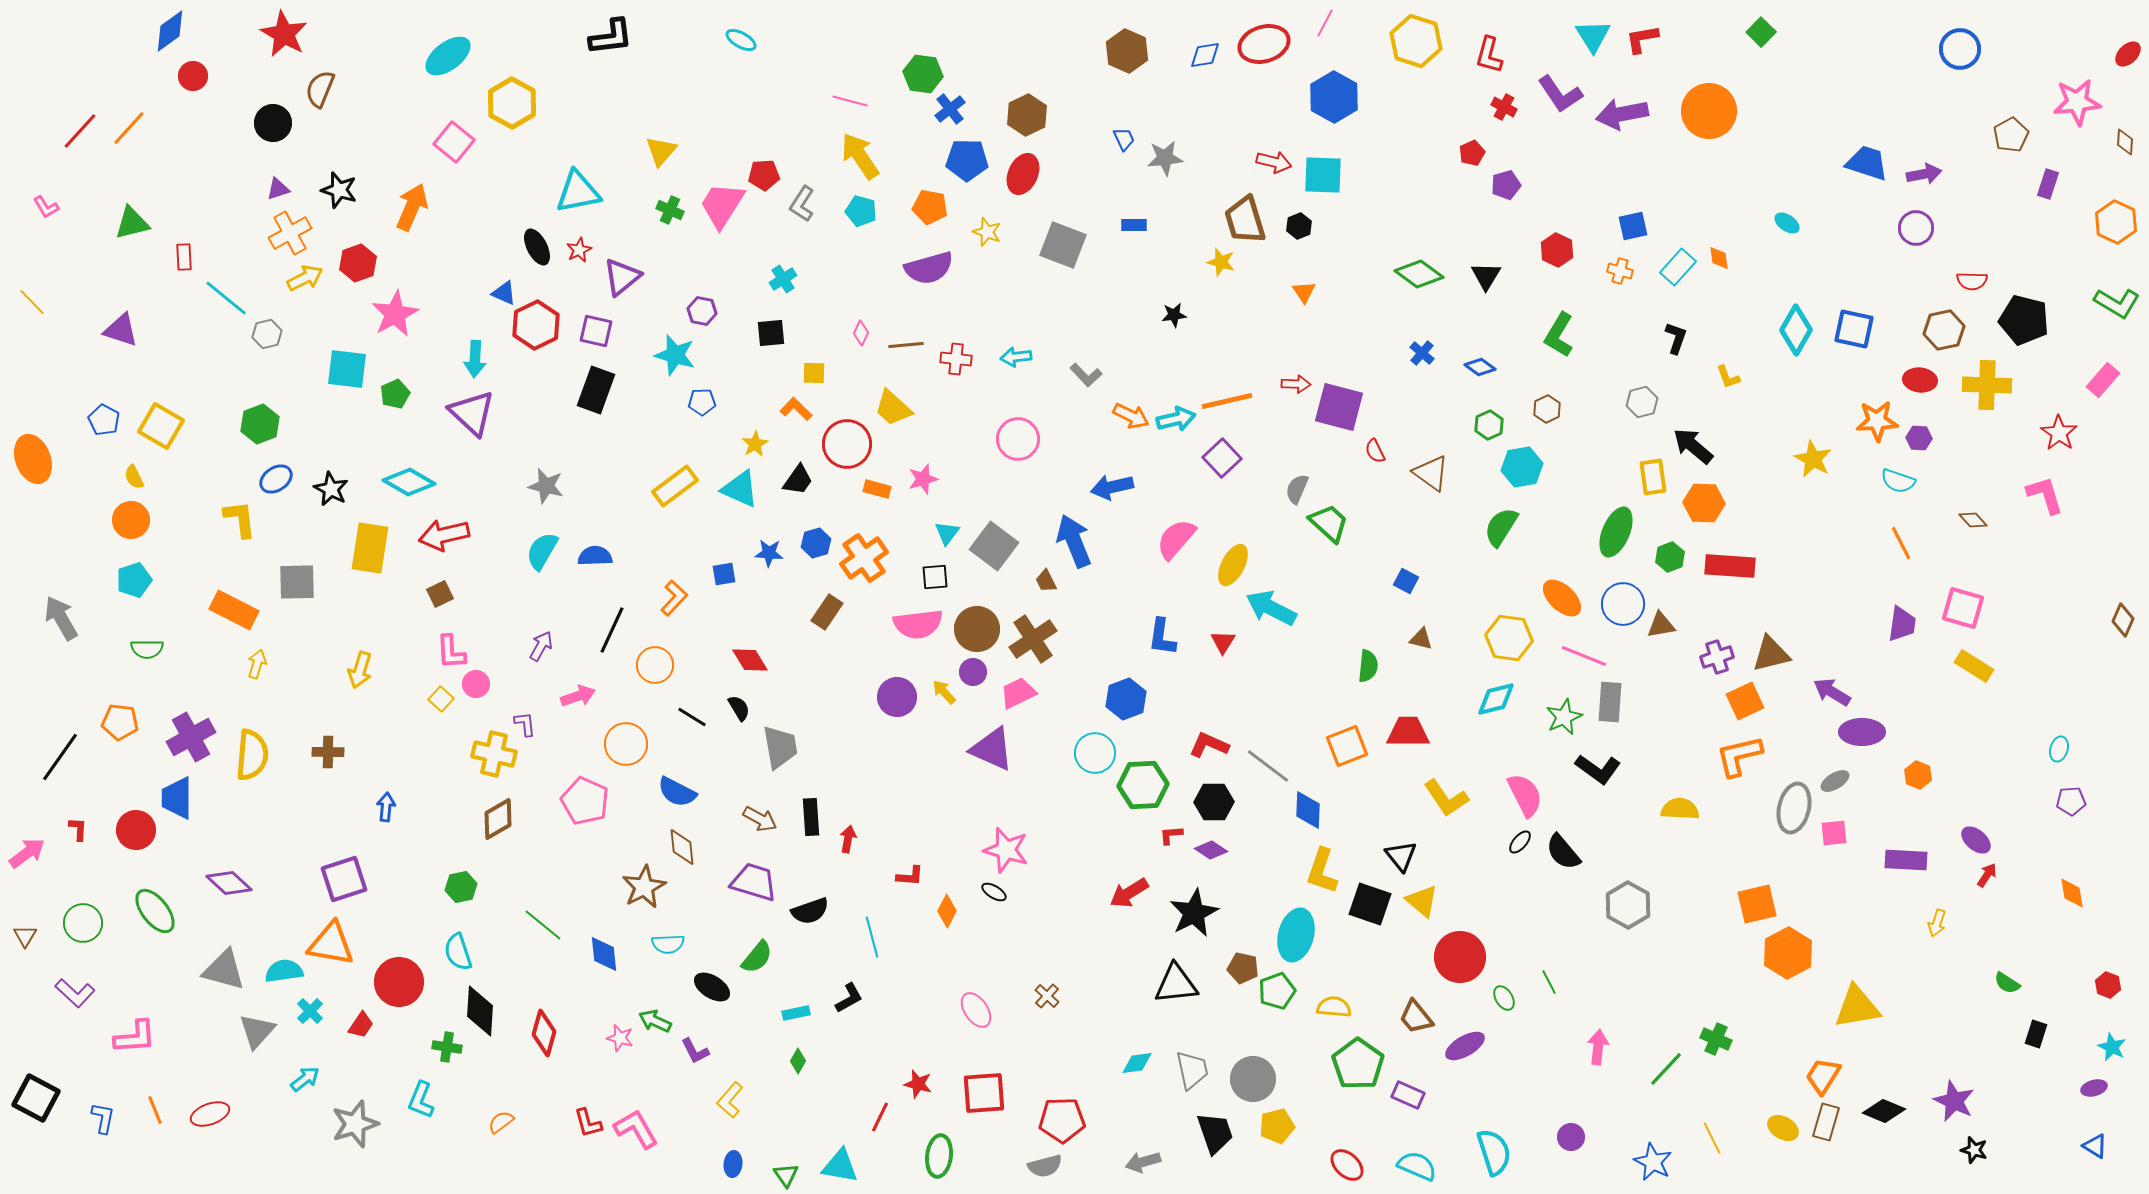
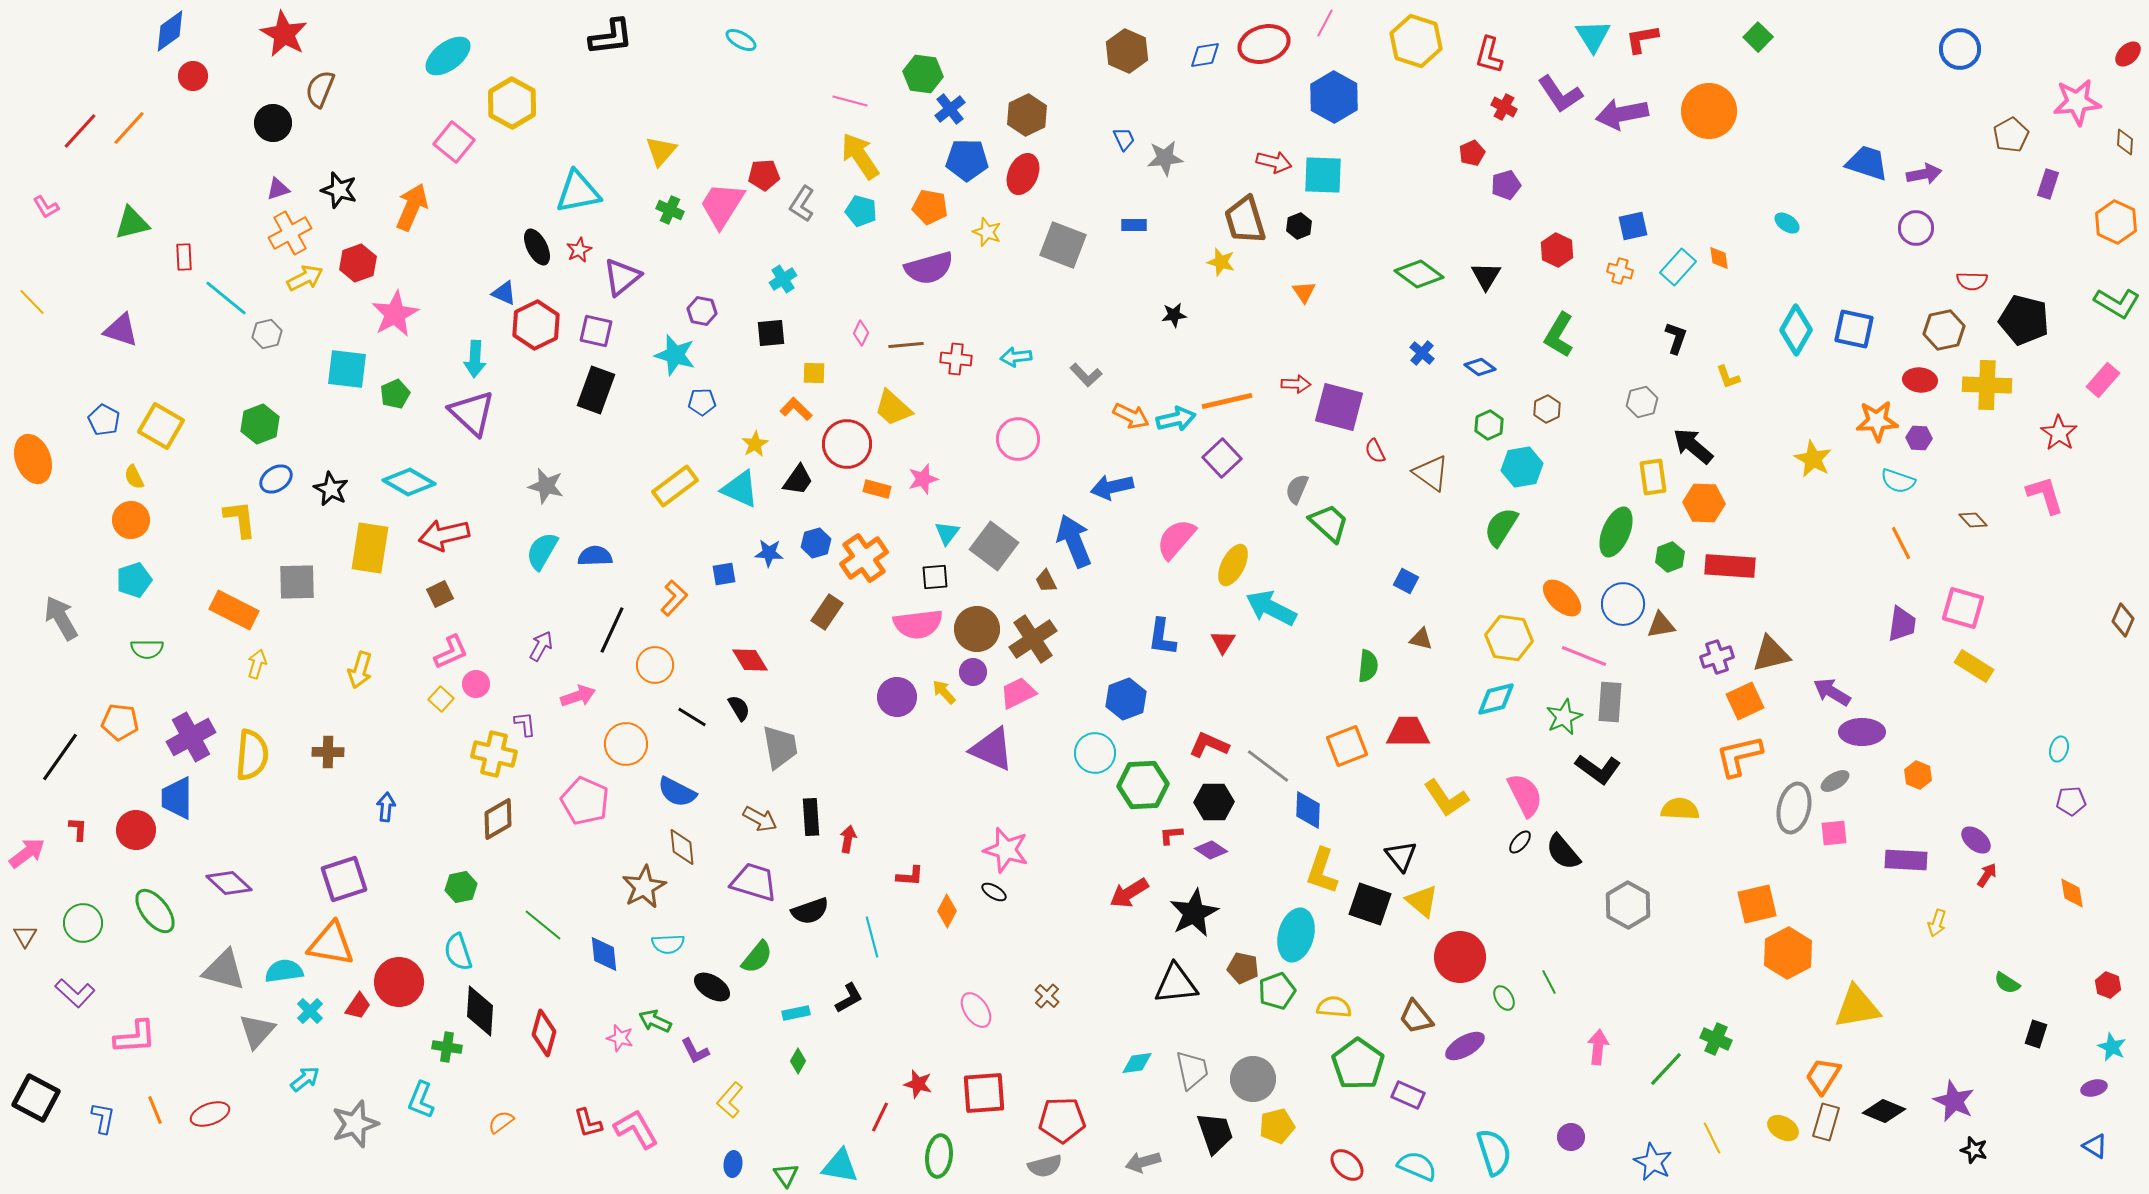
green square at (1761, 32): moved 3 px left, 5 px down
pink L-shape at (451, 652): rotated 111 degrees counterclockwise
red trapezoid at (361, 1025): moved 3 px left, 19 px up
